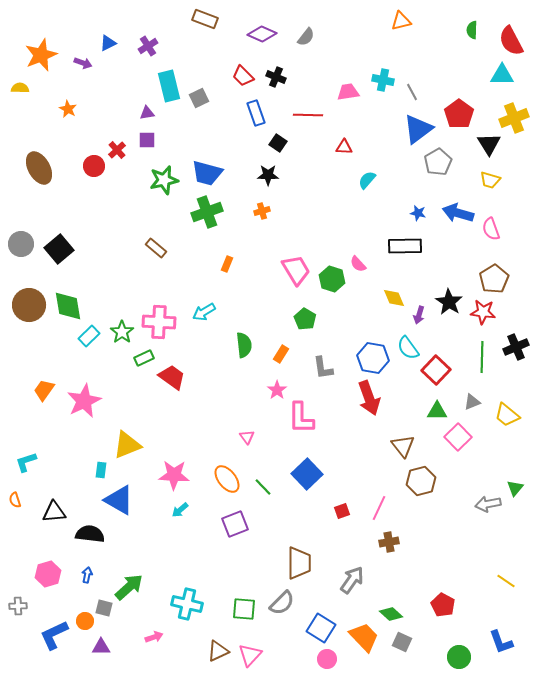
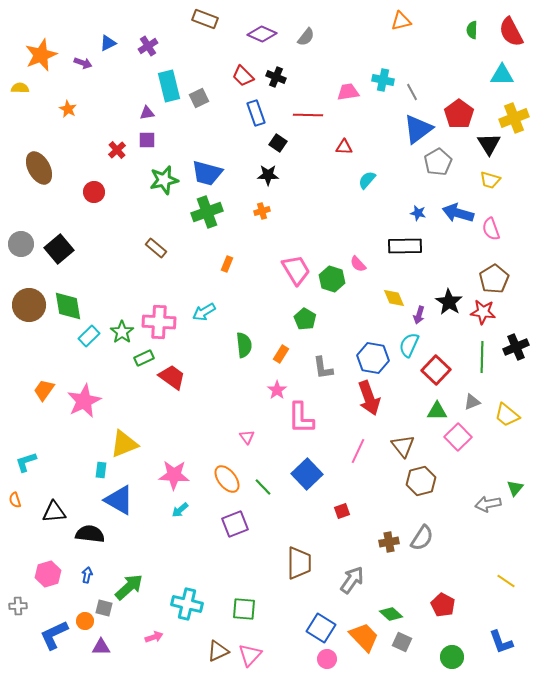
red semicircle at (511, 41): moved 9 px up
red circle at (94, 166): moved 26 px down
cyan semicircle at (408, 348): moved 1 px right, 3 px up; rotated 60 degrees clockwise
yellow triangle at (127, 445): moved 3 px left, 1 px up
pink line at (379, 508): moved 21 px left, 57 px up
gray semicircle at (282, 603): moved 140 px right, 65 px up; rotated 12 degrees counterclockwise
green circle at (459, 657): moved 7 px left
